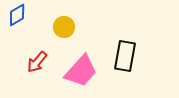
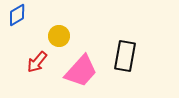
yellow circle: moved 5 px left, 9 px down
